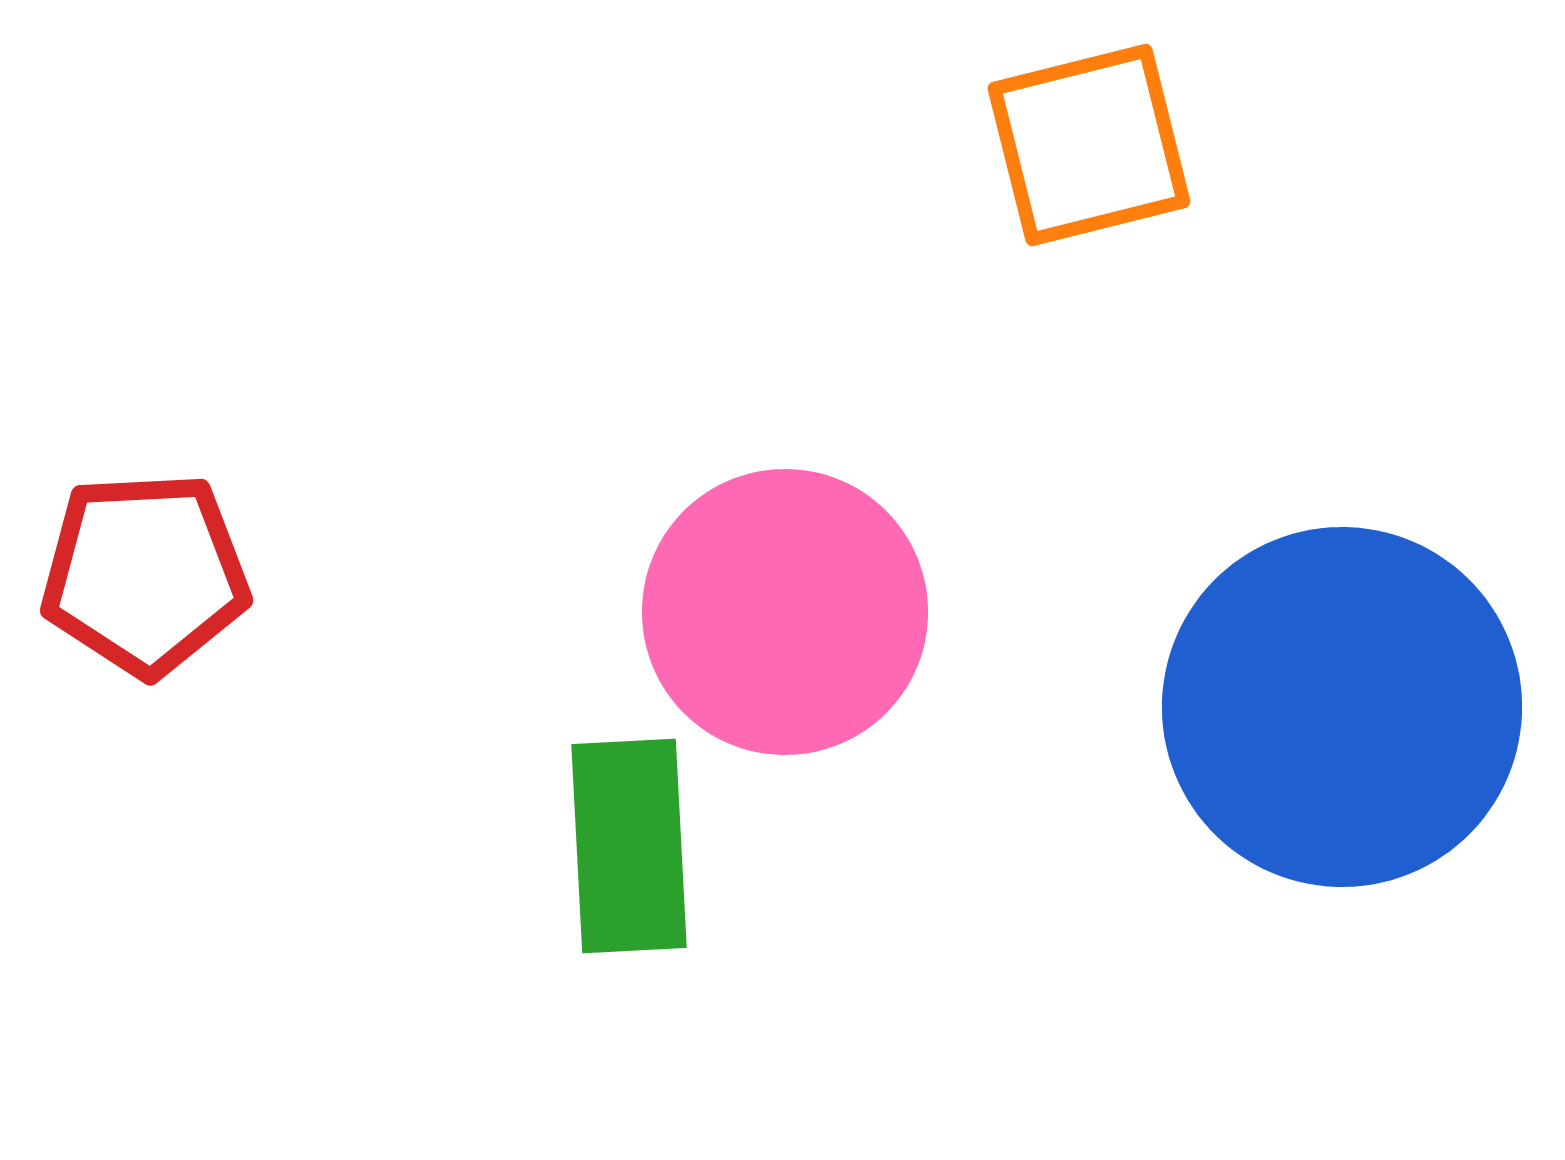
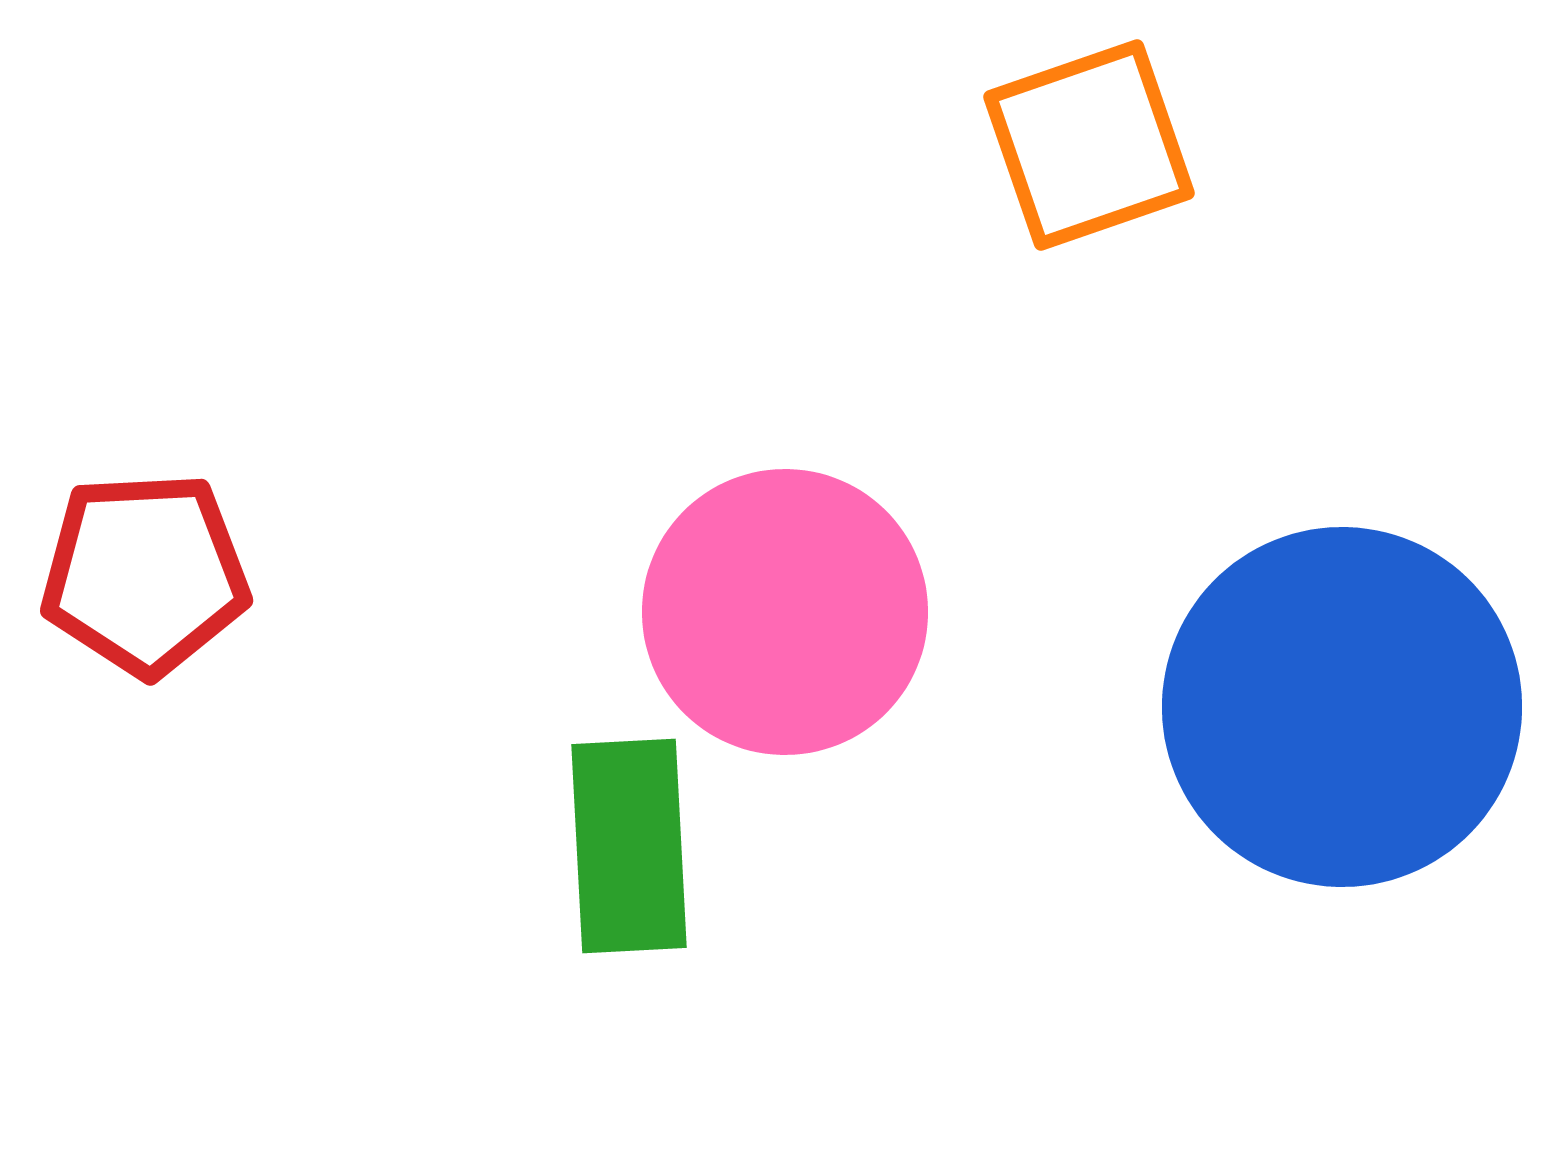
orange square: rotated 5 degrees counterclockwise
